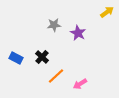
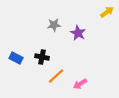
black cross: rotated 32 degrees counterclockwise
